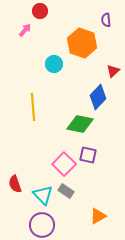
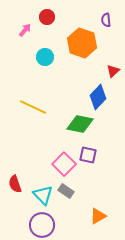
red circle: moved 7 px right, 6 px down
cyan circle: moved 9 px left, 7 px up
yellow line: rotated 60 degrees counterclockwise
